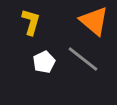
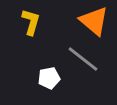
white pentagon: moved 5 px right, 16 px down; rotated 15 degrees clockwise
